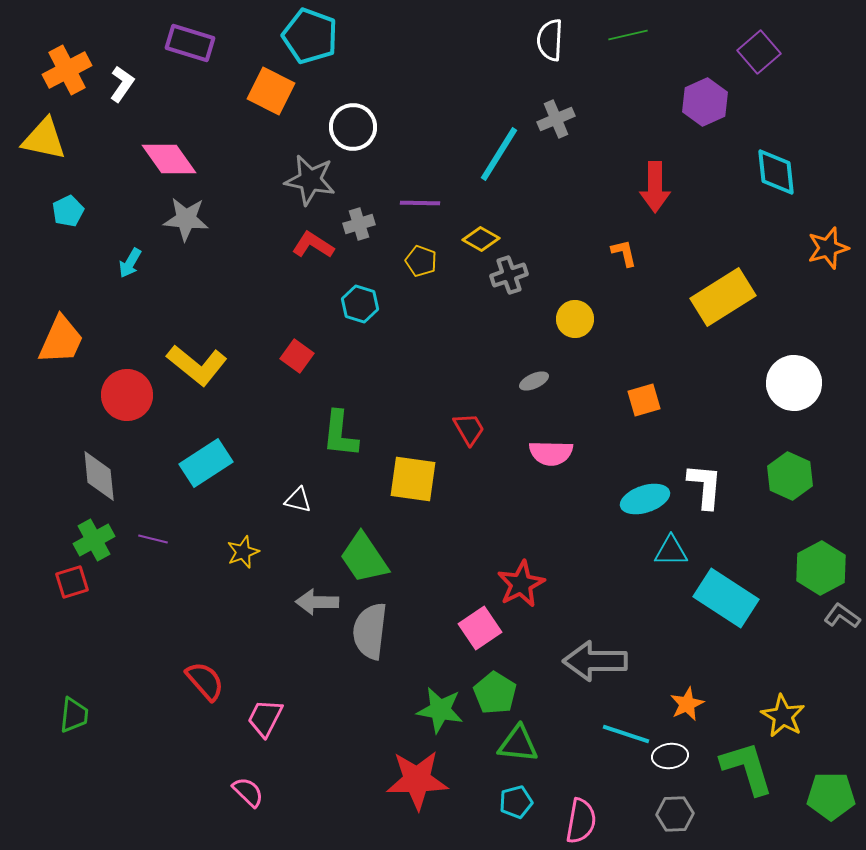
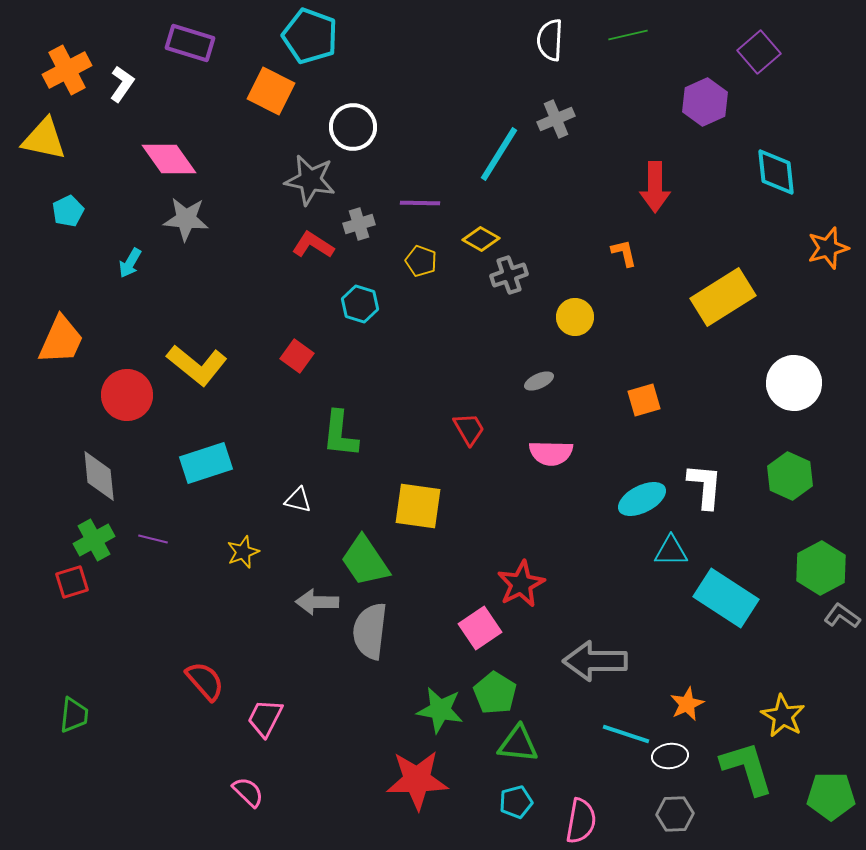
yellow circle at (575, 319): moved 2 px up
gray ellipse at (534, 381): moved 5 px right
cyan rectangle at (206, 463): rotated 15 degrees clockwise
yellow square at (413, 479): moved 5 px right, 27 px down
cyan ellipse at (645, 499): moved 3 px left; rotated 9 degrees counterclockwise
green trapezoid at (364, 558): moved 1 px right, 3 px down
